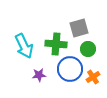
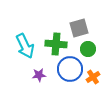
cyan arrow: moved 1 px right
